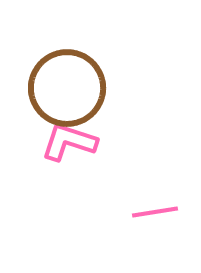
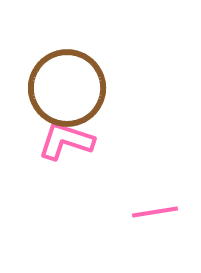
pink L-shape: moved 3 px left, 1 px up
